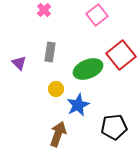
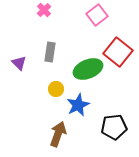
red square: moved 3 px left, 3 px up; rotated 12 degrees counterclockwise
